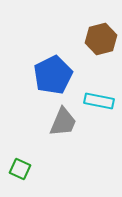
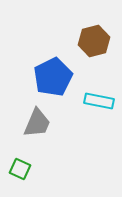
brown hexagon: moved 7 px left, 2 px down
blue pentagon: moved 2 px down
gray trapezoid: moved 26 px left, 1 px down
